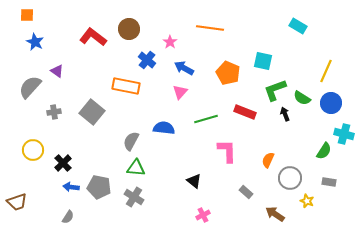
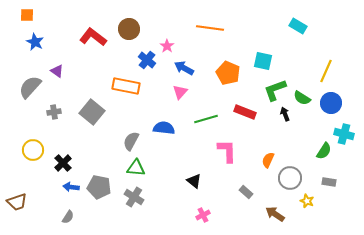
pink star at (170, 42): moved 3 px left, 4 px down
